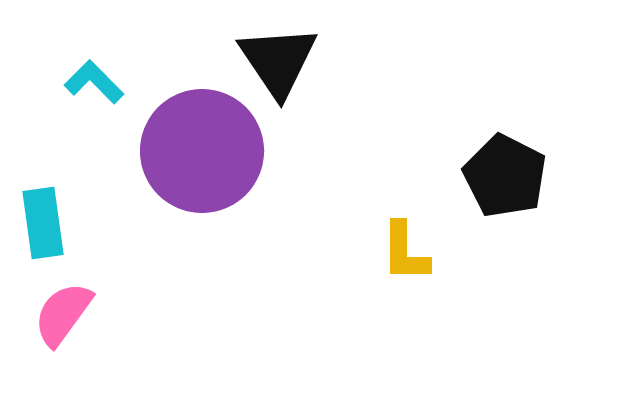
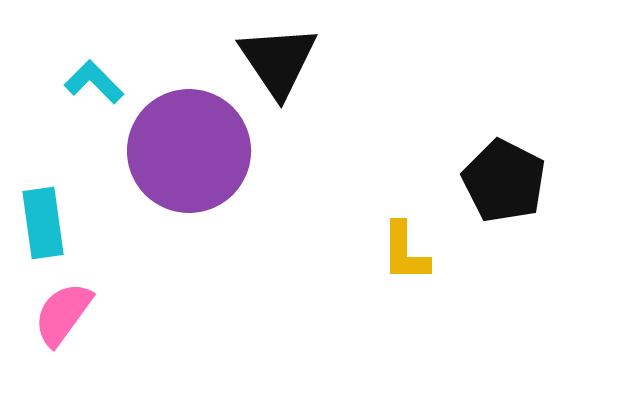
purple circle: moved 13 px left
black pentagon: moved 1 px left, 5 px down
